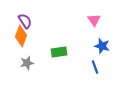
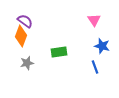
purple semicircle: rotated 21 degrees counterclockwise
